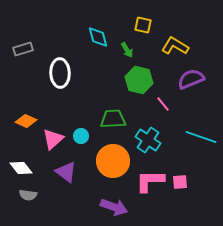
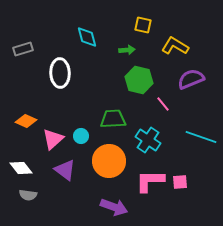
cyan diamond: moved 11 px left
green arrow: rotated 63 degrees counterclockwise
orange circle: moved 4 px left
purple triangle: moved 1 px left, 2 px up
